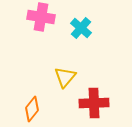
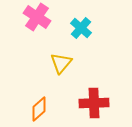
pink cross: moved 4 px left; rotated 24 degrees clockwise
yellow triangle: moved 4 px left, 14 px up
orange diamond: moved 7 px right; rotated 10 degrees clockwise
